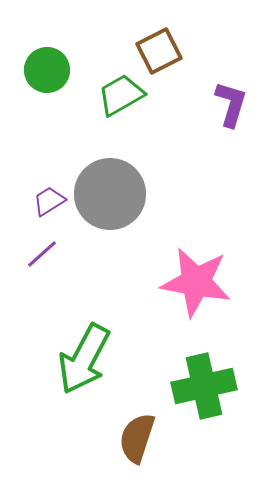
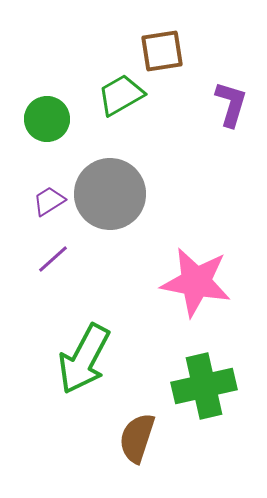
brown square: moved 3 px right; rotated 18 degrees clockwise
green circle: moved 49 px down
purple line: moved 11 px right, 5 px down
